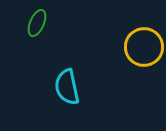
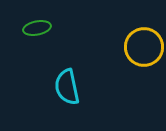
green ellipse: moved 5 px down; rotated 56 degrees clockwise
